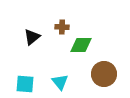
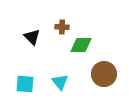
black triangle: rotated 36 degrees counterclockwise
